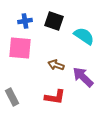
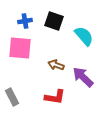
cyan semicircle: rotated 15 degrees clockwise
